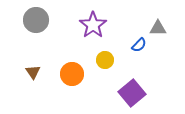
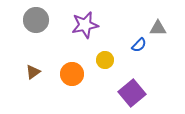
purple star: moved 8 px left; rotated 24 degrees clockwise
brown triangle: rotated 28 degrees clockwise
